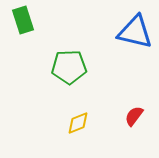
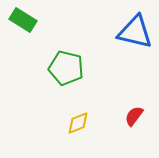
green rectangle: rotated 40 degrees counterclockwise
green pentagon: moved 3 px left, 1 px down; rotated 16 degrees clockwise
